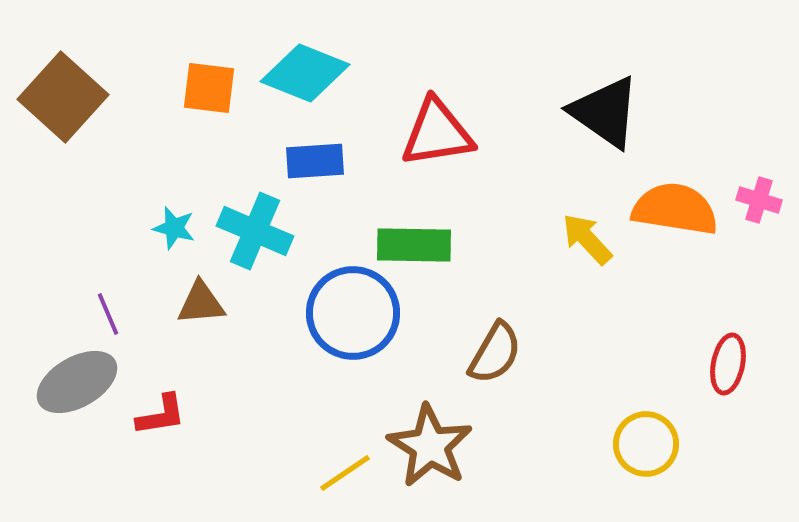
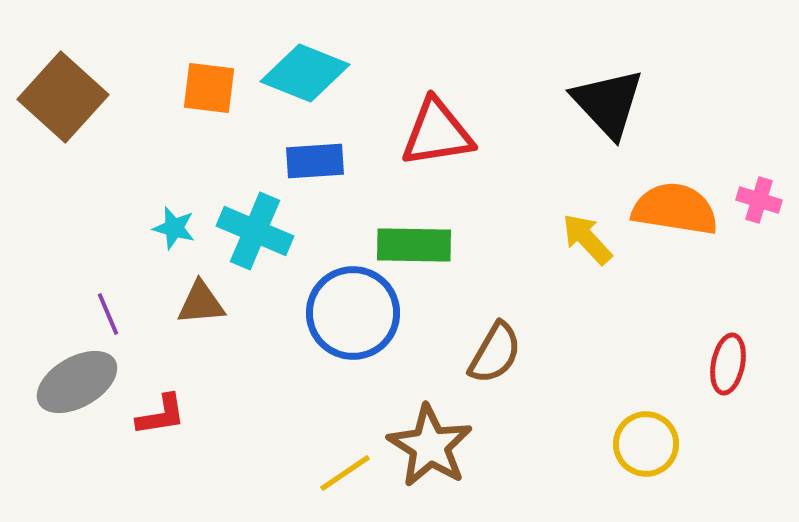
black triangle: moved 3 px right, 9 px up; rotated 12 degrees clockwise
